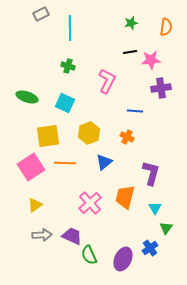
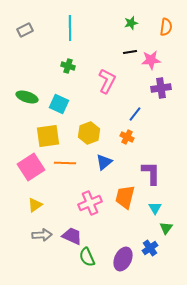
gray rectangle: moved 16 px left, 16 px down
cyan square: moved 6 px left, 1 px down
blue line: moved 3 px down; rotated 56 degrees counterclockwise
purple L-shape: rotated 15 degrees counterclockwise
pink cross: rotated 20 degrees clockwise
green semicircle: moved 2 px left, 2 px down
